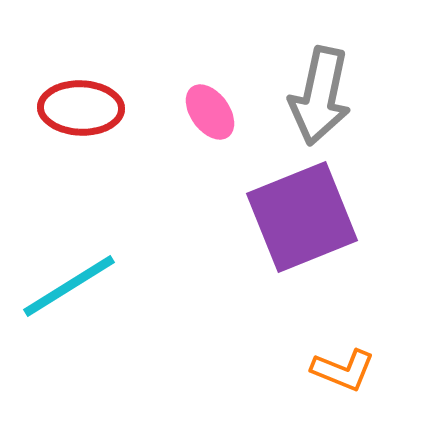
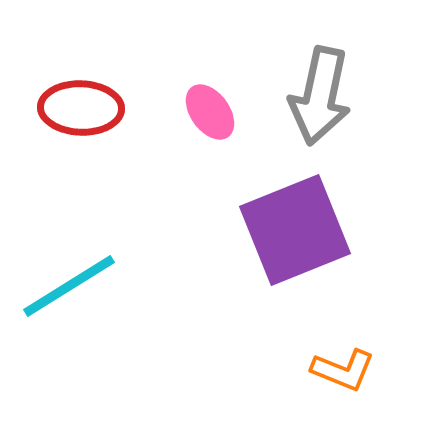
purple square: moved 7 px left, 13 px down
